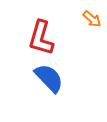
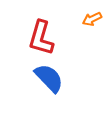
orange arrow: rotated 114 degrees clockwise
